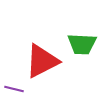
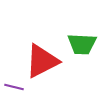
purple line: moved 2 px up
